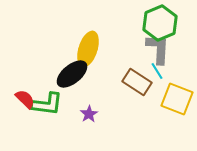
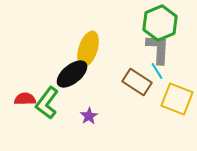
red semicircle: rotated 45 degrees counterclockwise
green L-shape: moved 1 px up; rotated 120 degrees clockwise
purple star: moved 2 px down
